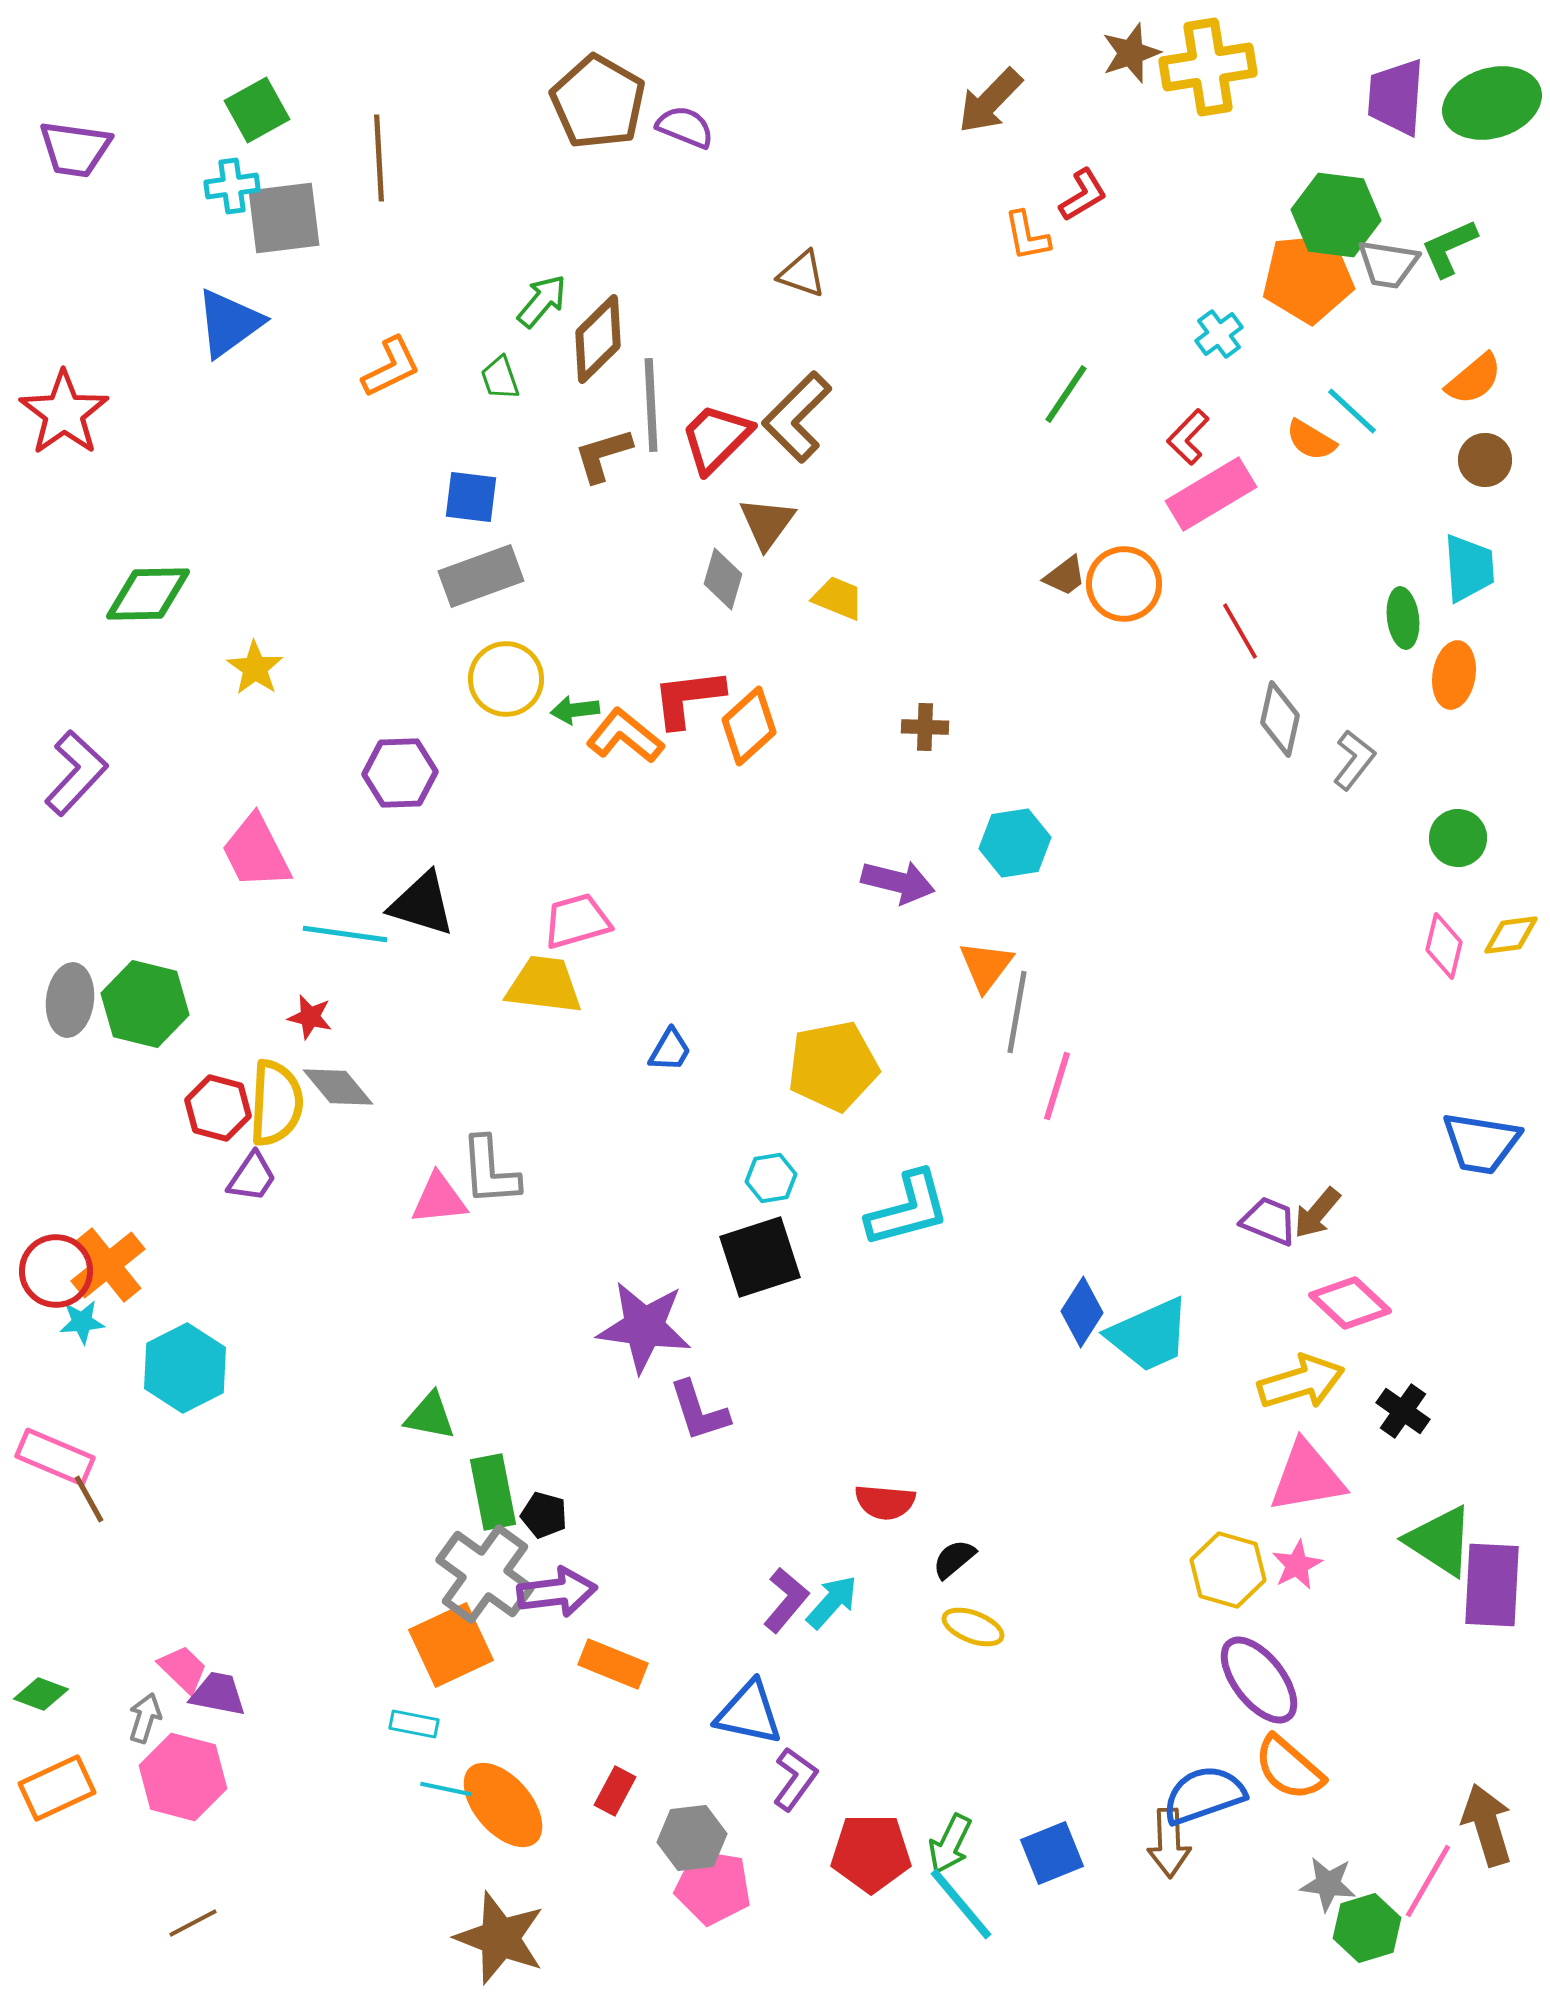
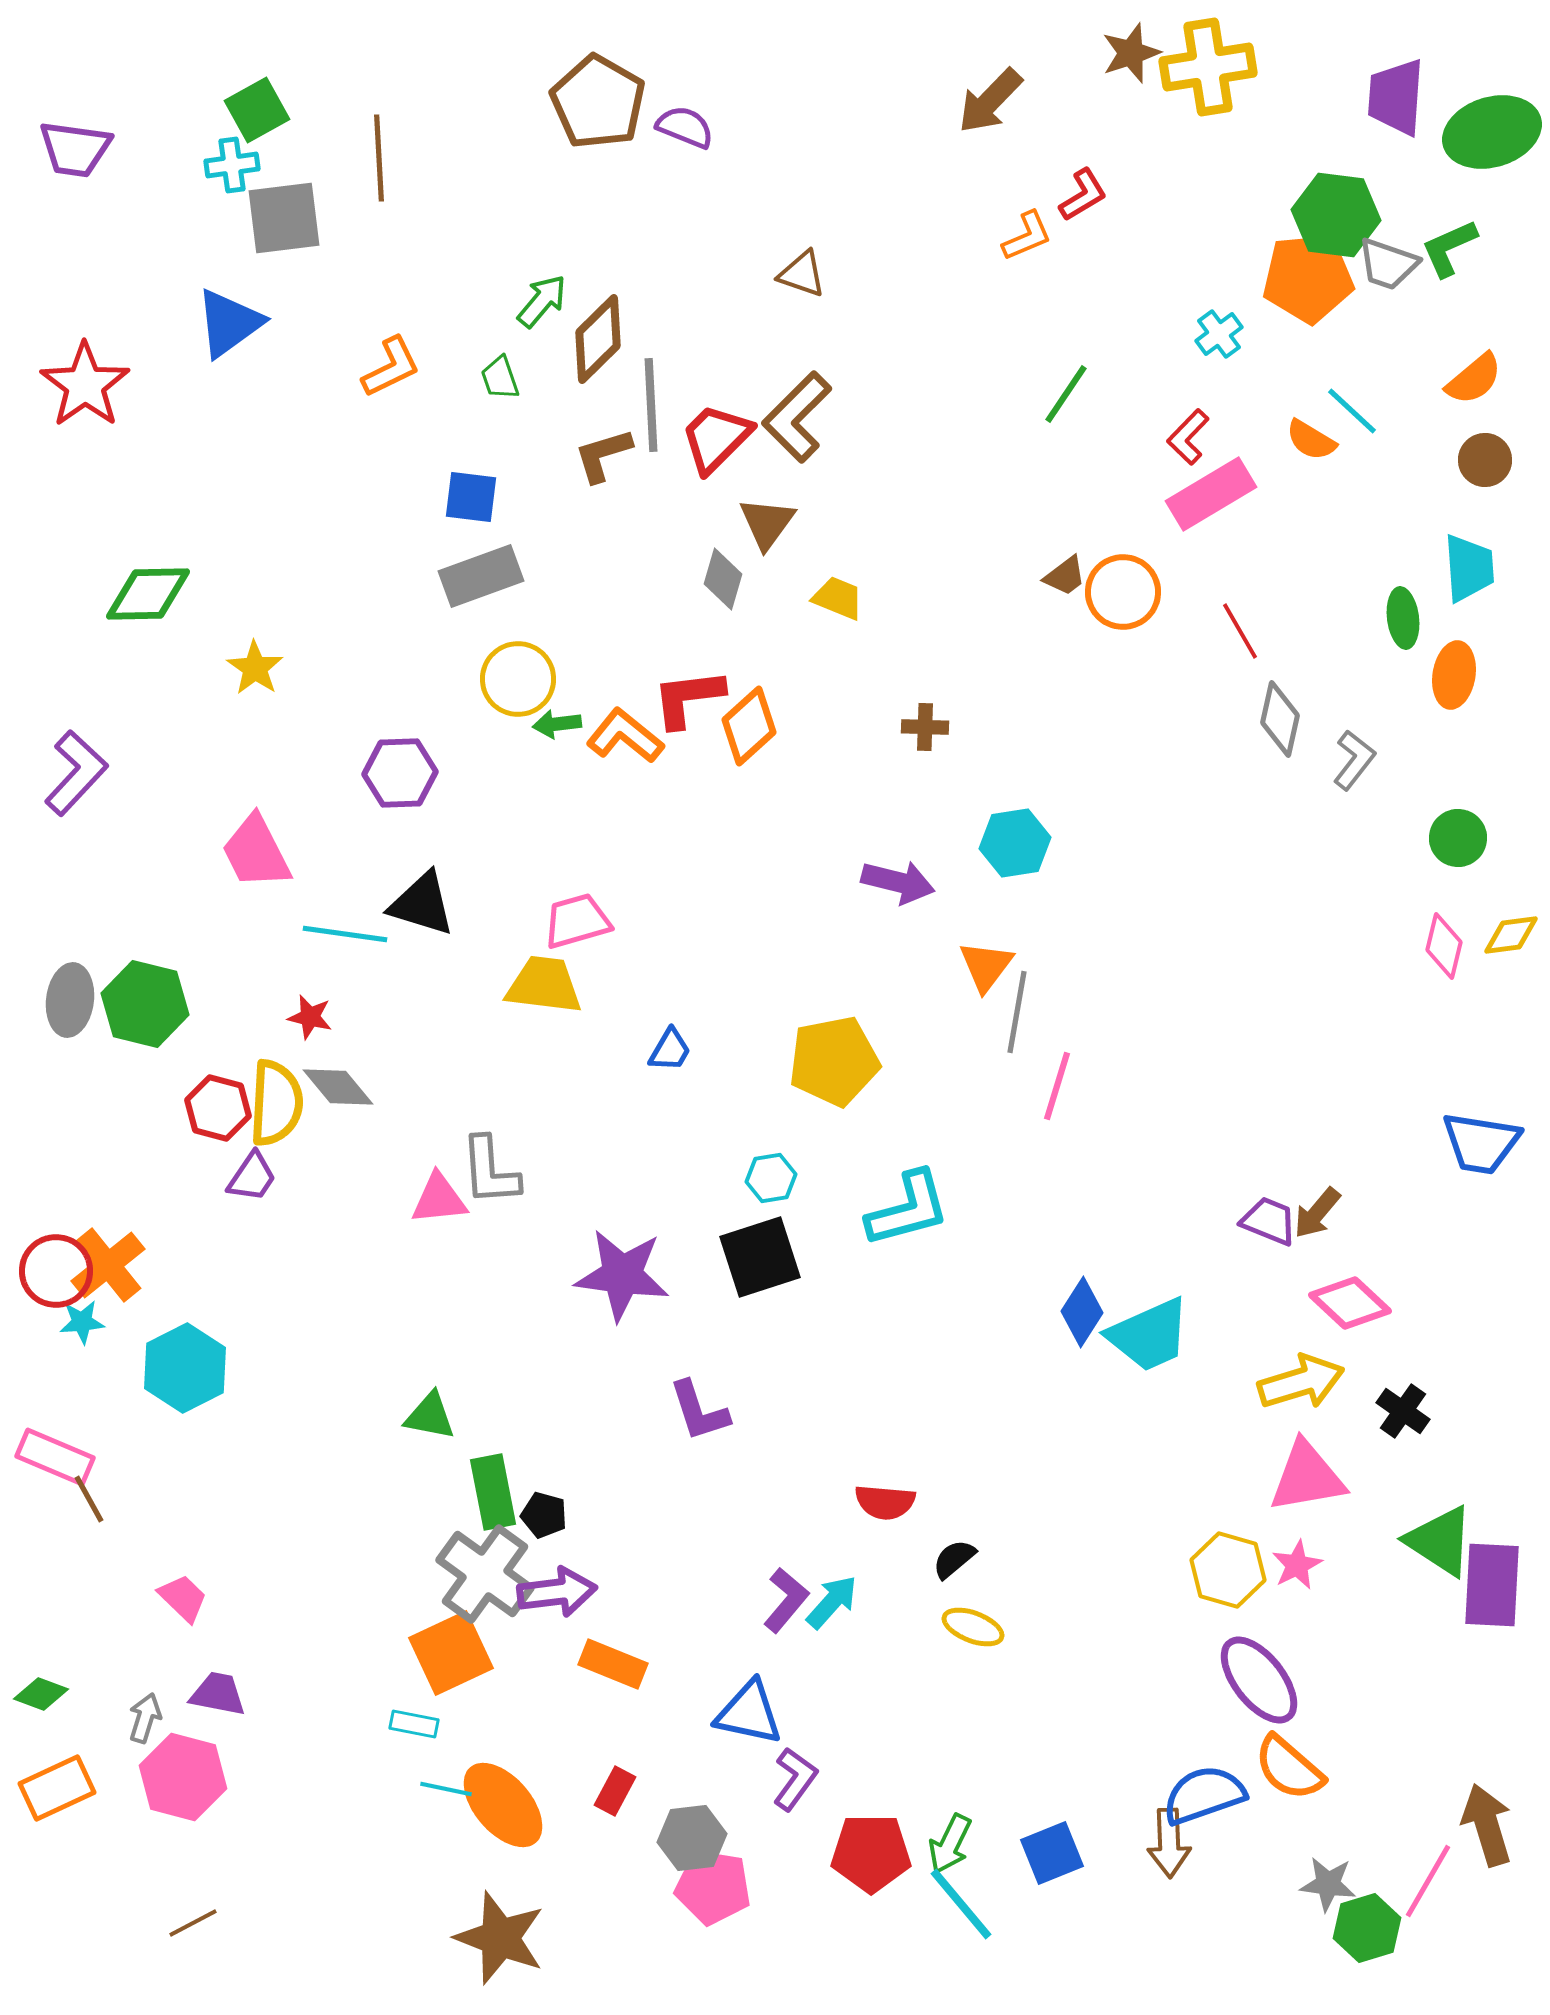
green ellipse at (1492, 103): moved 29 px down
cyan cross at (232, 186): moved 21 px up
orange L-shape at (1027, 236): rotated 102 degrees counterclockwise
gray trapezoid at (1388, 264): rotated 10 degrees clockwise
red star at (64, 413): moved 21 px right, 28 px up
orange circle at (1124, 584): moved 1 px left, 8 px down
yellow circle at (506, 679): moved 12 px right
green arrow at (575, 710): moved 18 px left, 14 px down
yellow pentagon at (833, 1066): moved 1 px right, 5 px up
purple star at (644, 1327): moved 22 px left, 52 px up
orange square at (451, 1645): moved 8 px down
pink trapezoid at (183, 1669): moved 71 px up
